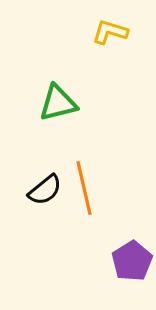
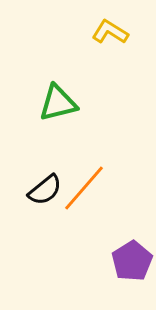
yellow L-shape: rotated 15 degrees clockwise
orange line: rotated 54 degrees clockwise
